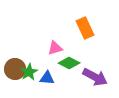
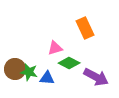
green star: rotated 30 degrees counterclockwise
purple arrow: moved 1 px right
